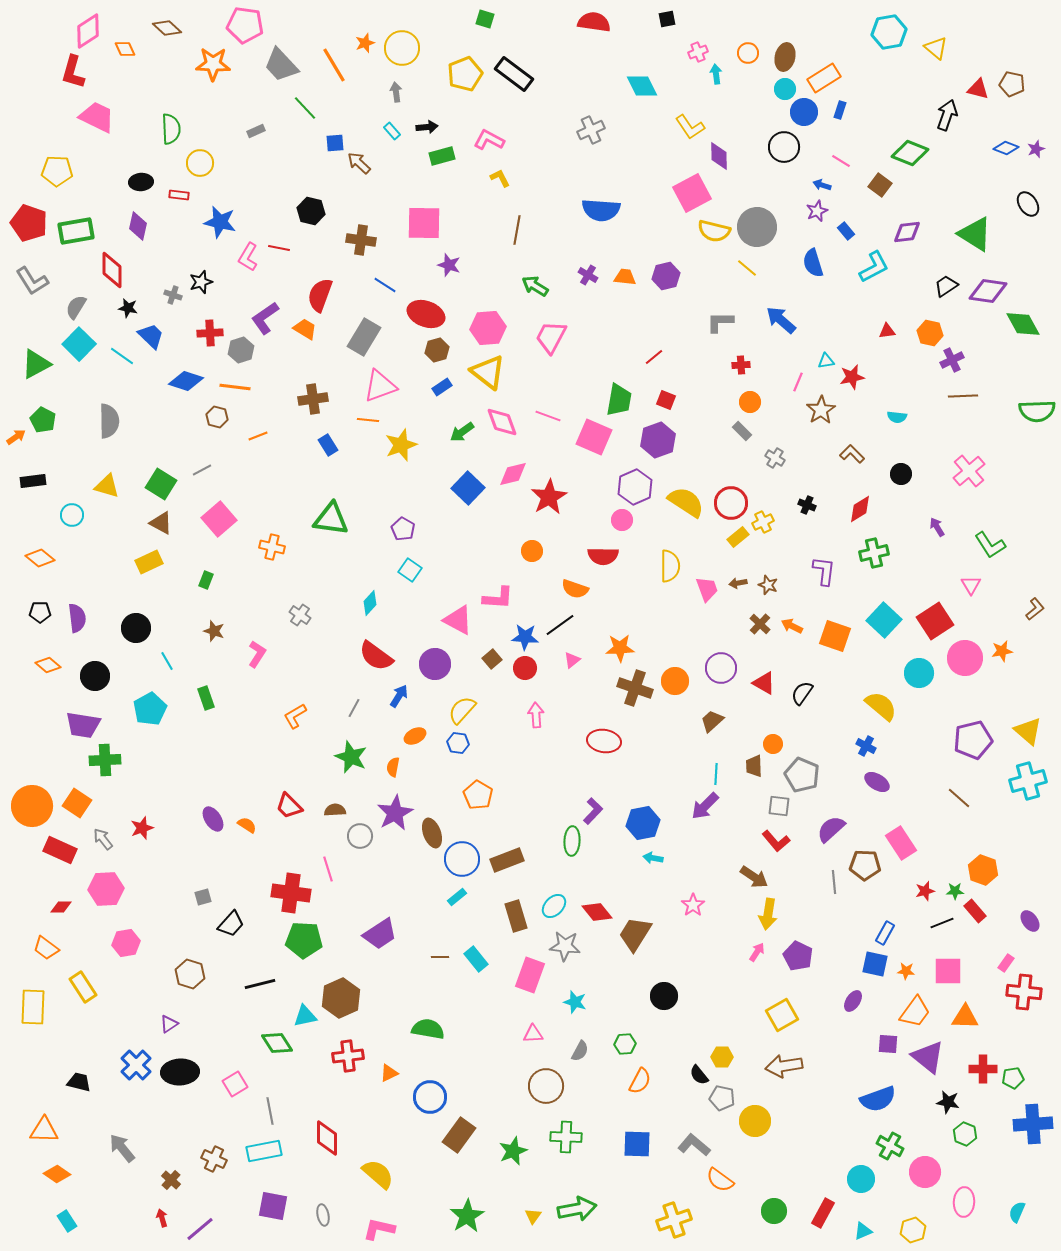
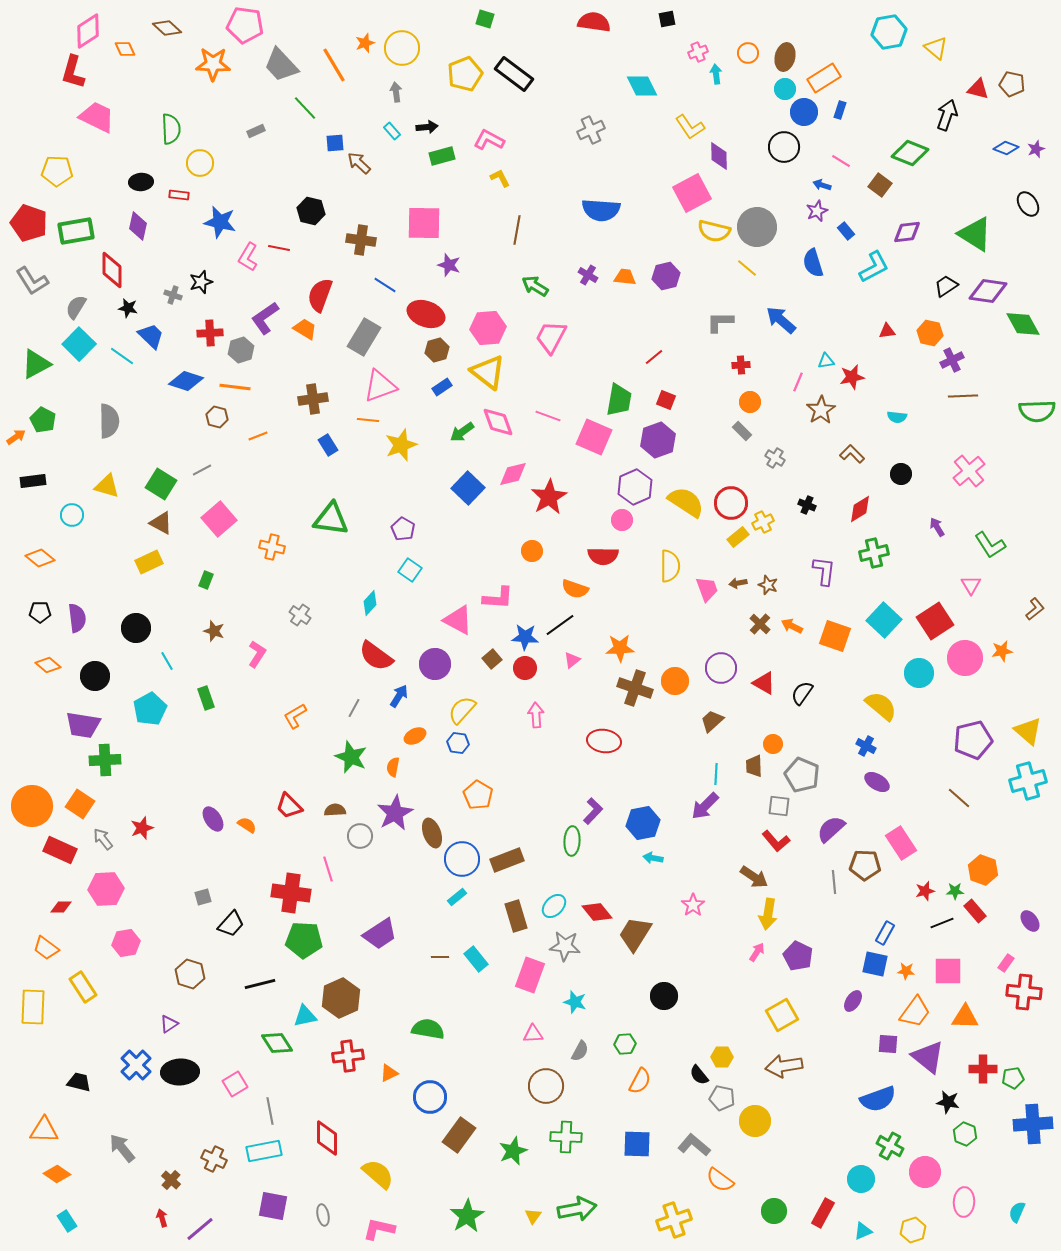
pink diamond at (502, 422): moved 4 px left
orange square at (77, 803): moved 3 px right, 1 px down
